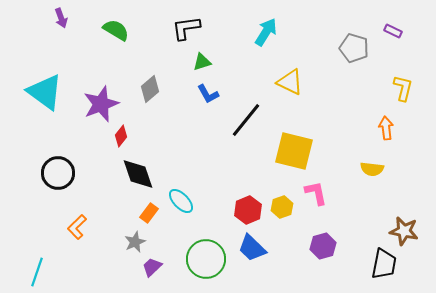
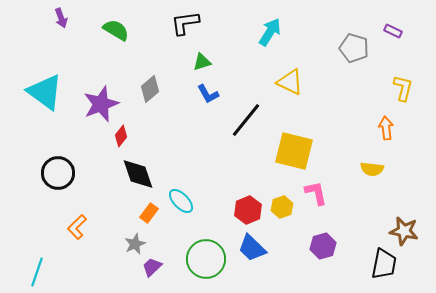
black L-shape: moved 1 px left, 5 px up
cyan arrow: moved 4 px right
gray star: moved 2 px down
